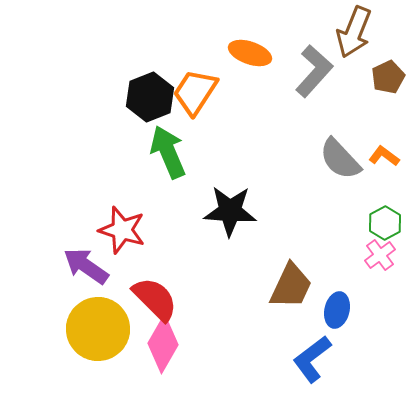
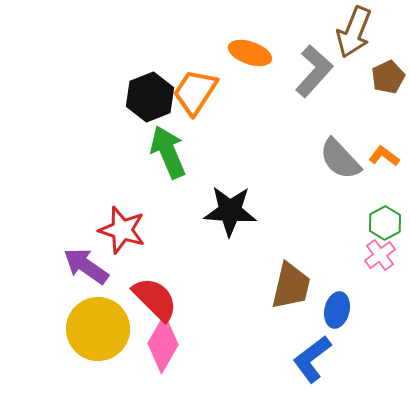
brown trapezoid: rotated 12 degrees counterclockwise
